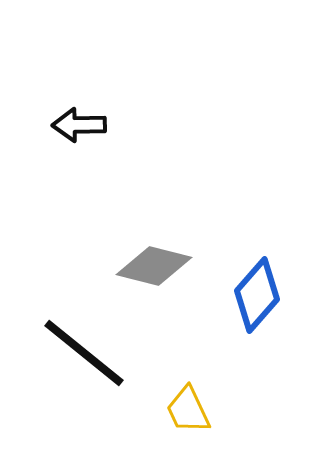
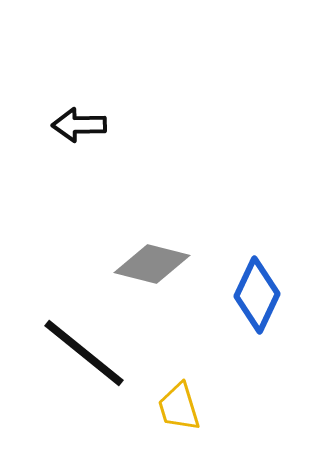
gray diamond: moved 2 px left, 2 px up
blue diamond: rotated 16 degrees counterclockwise
yellow trapezoid: moved 9 px left, 3 px up; rotated 8 degrees clockwise
